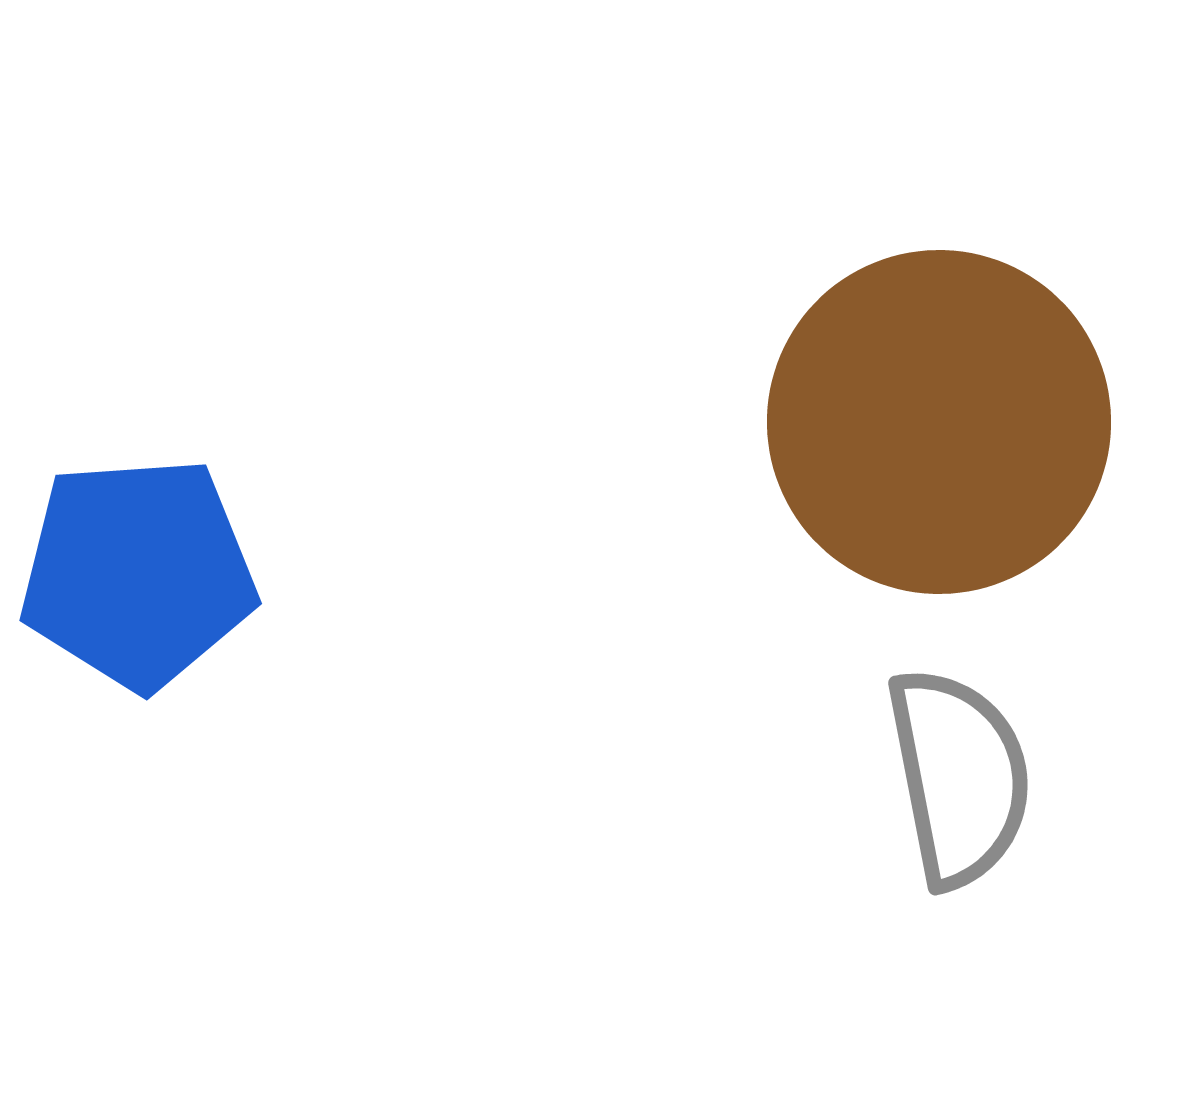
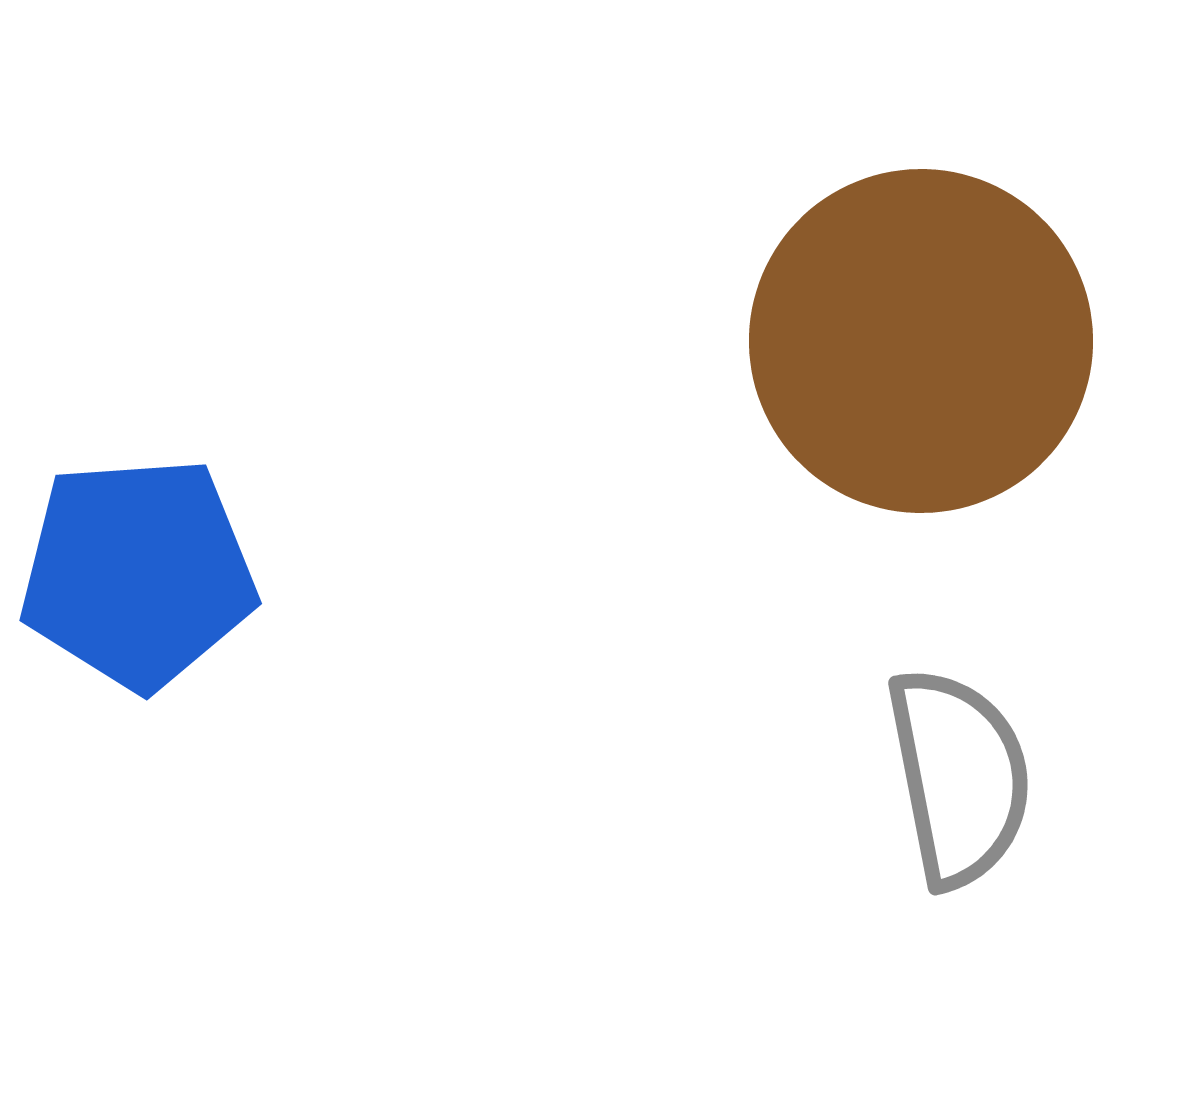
brown circle: moved 18 px left, 81 px up
